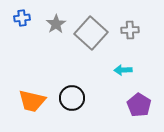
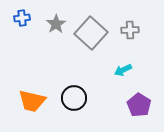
cyan arrow: rotated 24 degrees counterclockwise
black circle: moved 2 px right
